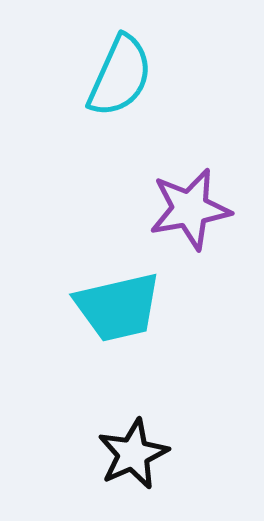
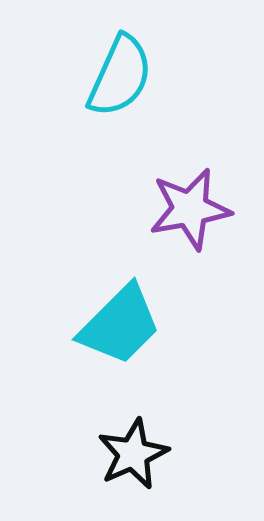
cyan trapezoid: moved 2 px right, 18 px down; rotated 32 degrees counterclockwise
